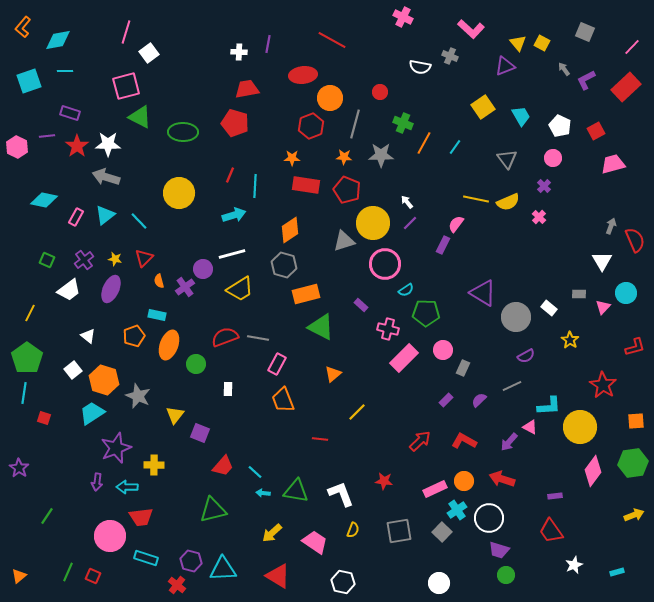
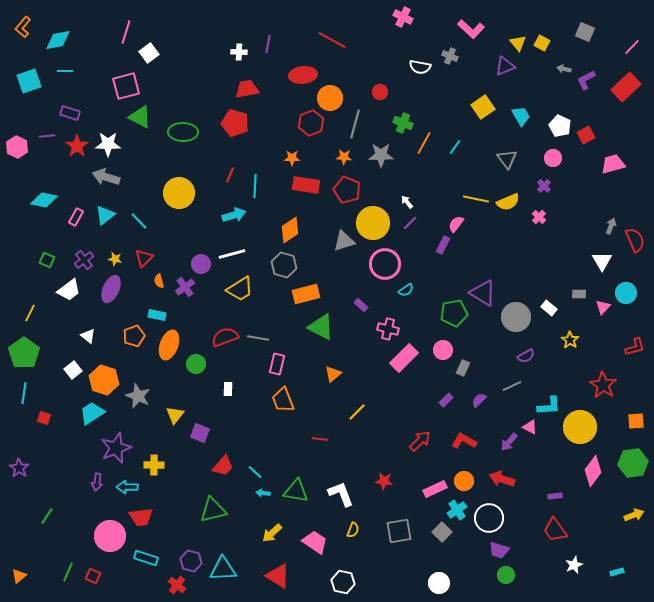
gray arrow at (564, 69): rotated 40 degrees counterclockwise
red hexagon at (311, 126): moved 3 px up
red square at (596, 131): moved 10 px left, 4 px down
purple circle at (203, 269): moved 2 px left, 5 px up
green pentagon at (426, 313): moved 28 px right; rotated 12 degrees counterclockwise
green pentagon at (27, 358): moved 3 px left, 5 px up
pink rectangle at (277, 364): rotated 15 degrees counterclockwise
red trapezoid at (551, 531): moved 4 px right, 1 px up
